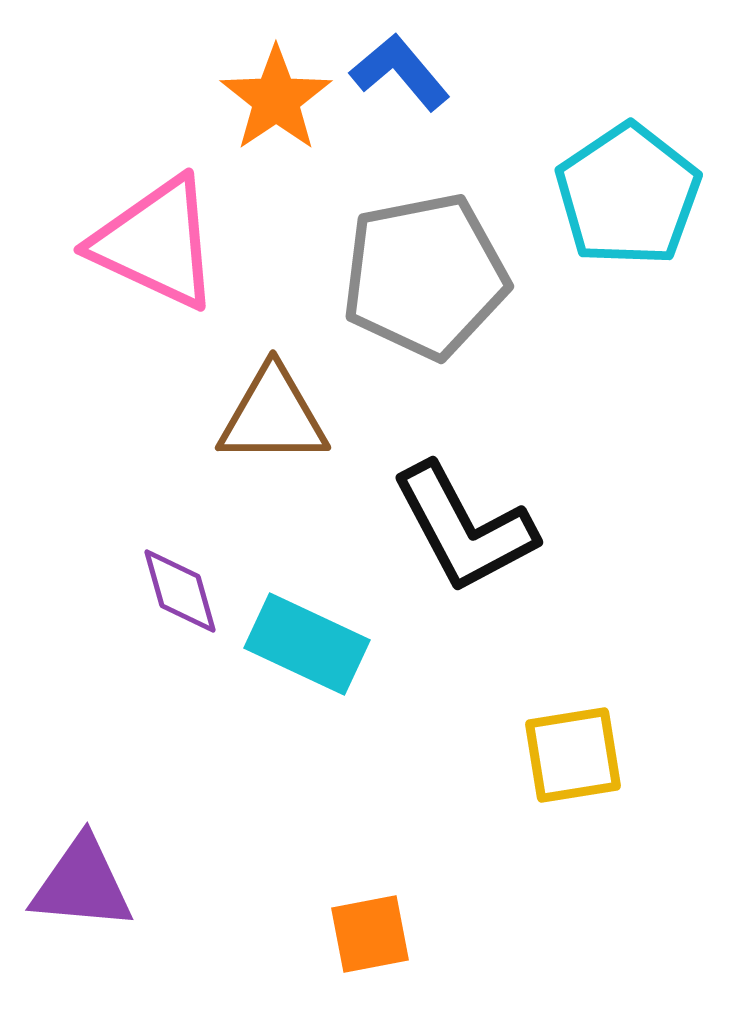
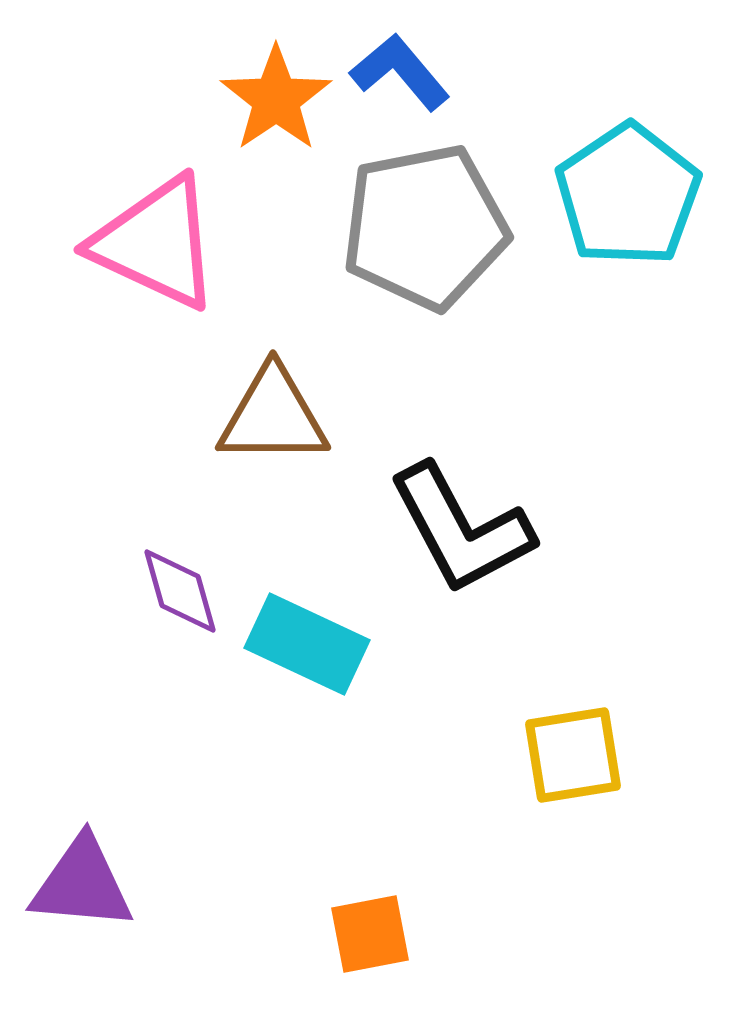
gray pentagon: moved 49 px up
black L-shape: moved 3 px left, 1 px down
